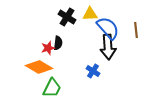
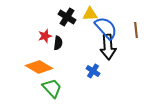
blue semicircle: moved 2 px left
red star: moved 3 px left, 12 px up
green trapezoid: rotated 70 degrees counterclockwise
